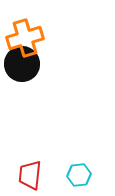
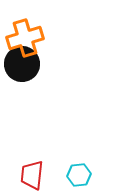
red trapezoid: moved 2 px right
